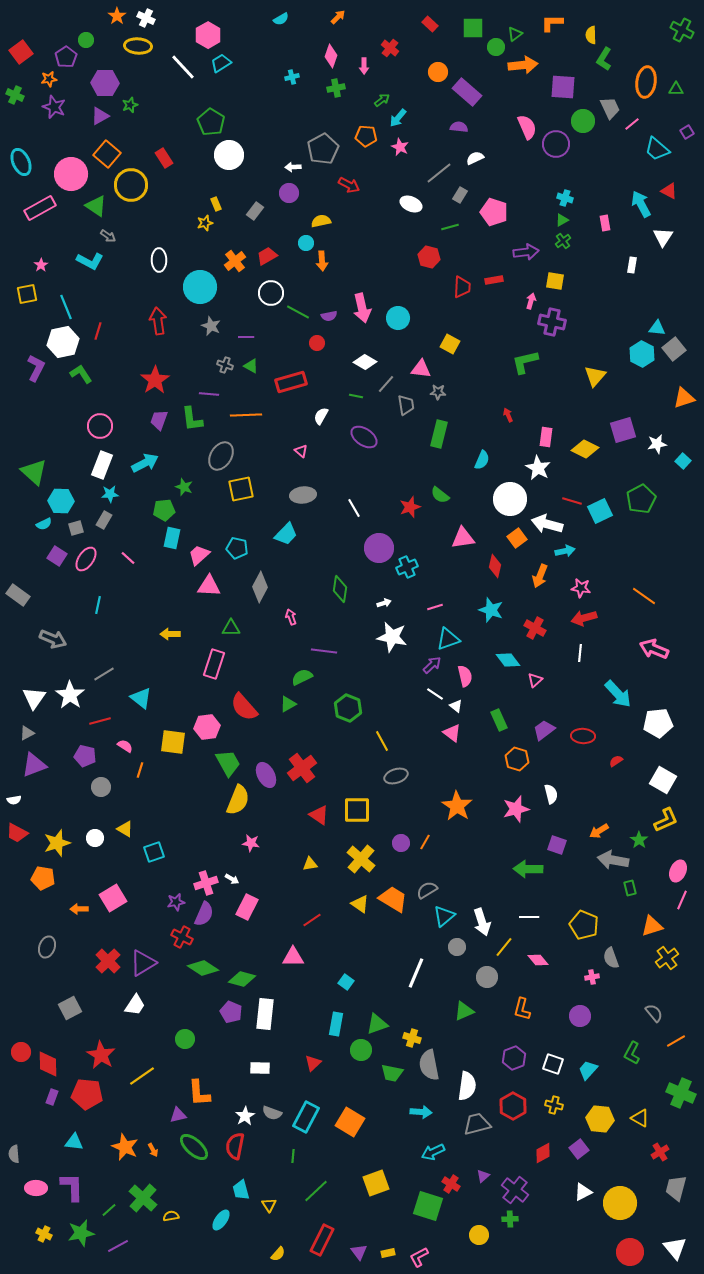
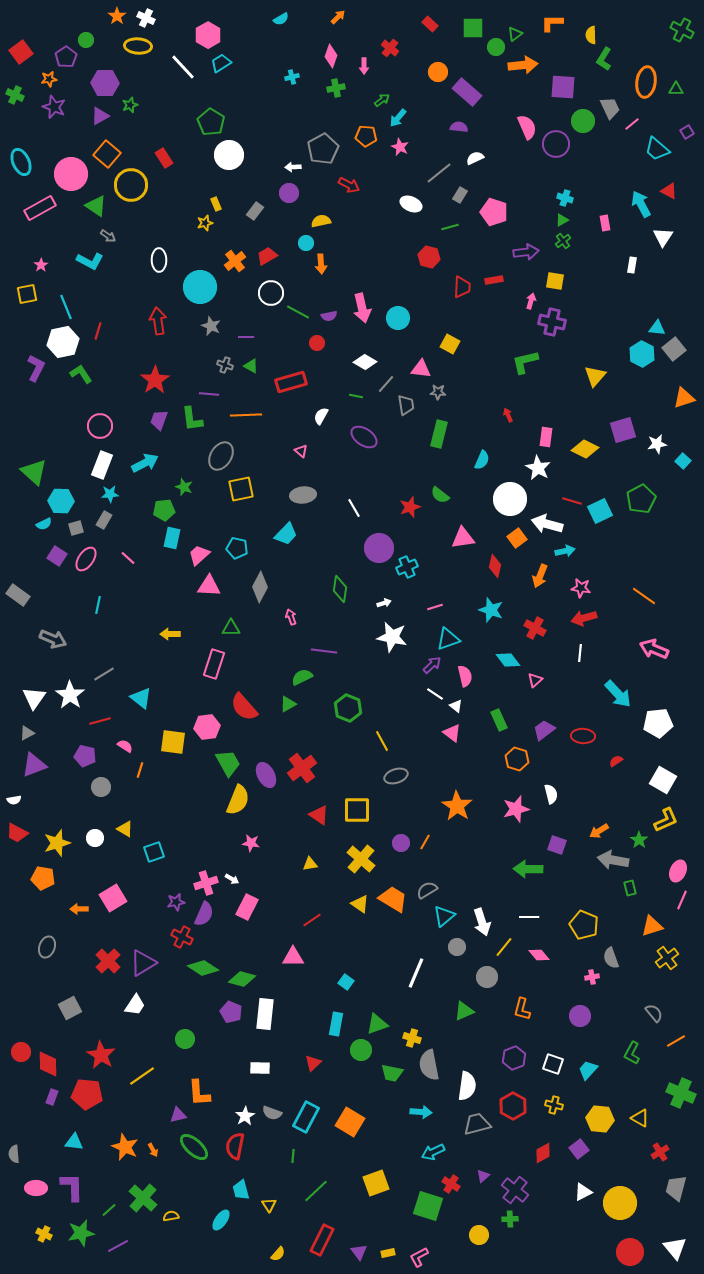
orange arrow at (322, 261): moved 1 px left, 3 px down
pink diamond at (538, 960): moved 1 px right, 5 px up
